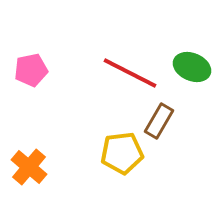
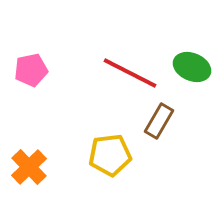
yellow pentagon: moved 12 px left, 2 px down
orange cross: rotated 6 degrees clockwise
